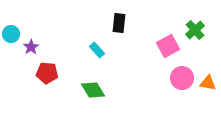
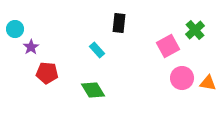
cyan circle: moved 4 px right, 5 px up
